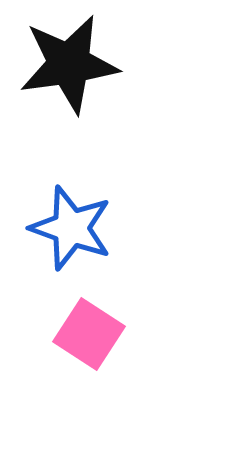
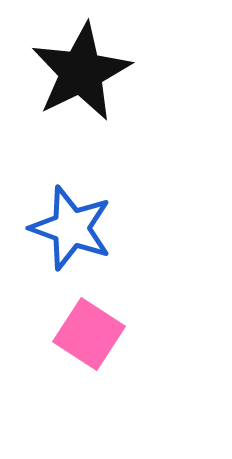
black star: moved 12 px right, 8 px down; rotated 18 degrees counterclockwise
